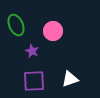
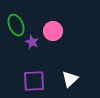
purple star: moved 9 px up
white triangle: rotated 24 degrees counterclockwise
